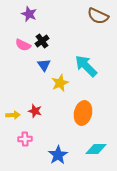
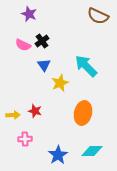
cyan diamond: moved 4 px left, 2 px down
